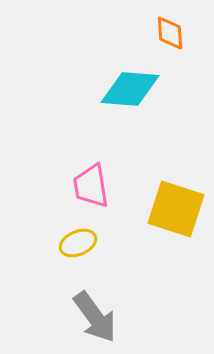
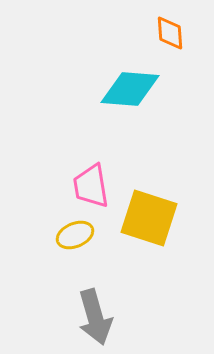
yellow square: moved 27 px left, 9 px down
yellow ellipse: moved 3 px left, 8 px up
gray arrow: rotated 20 degrees clockwise
